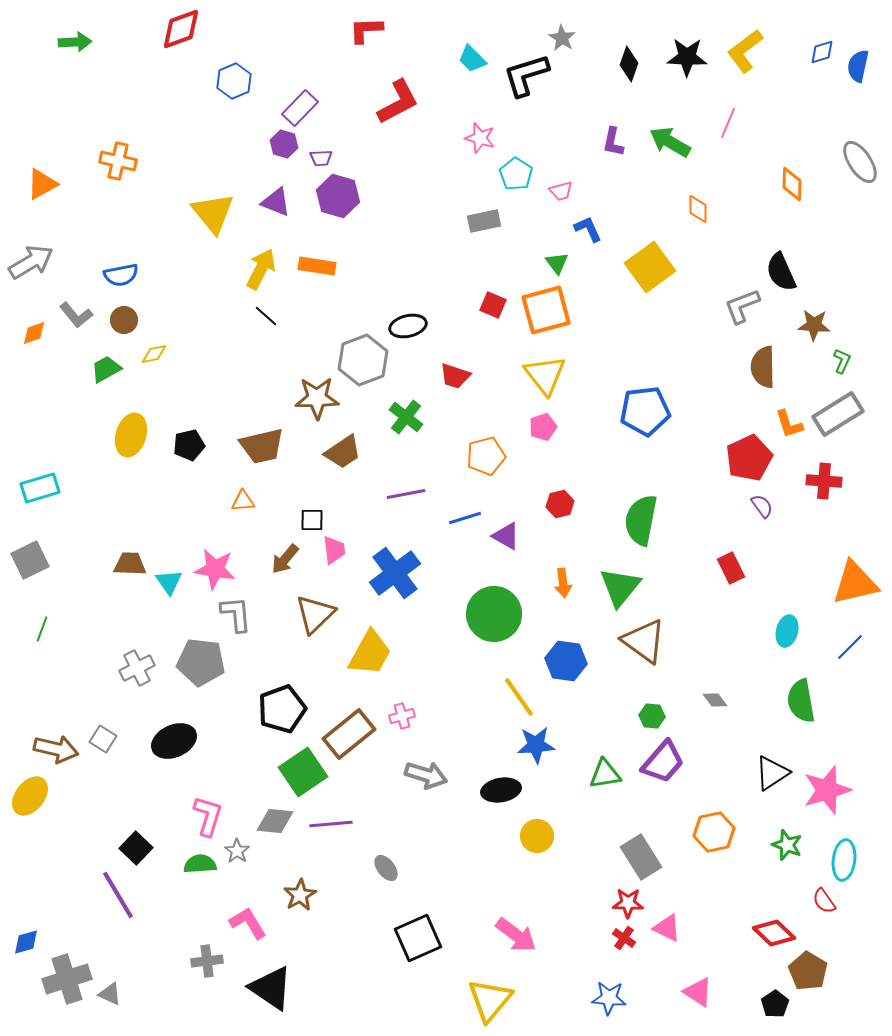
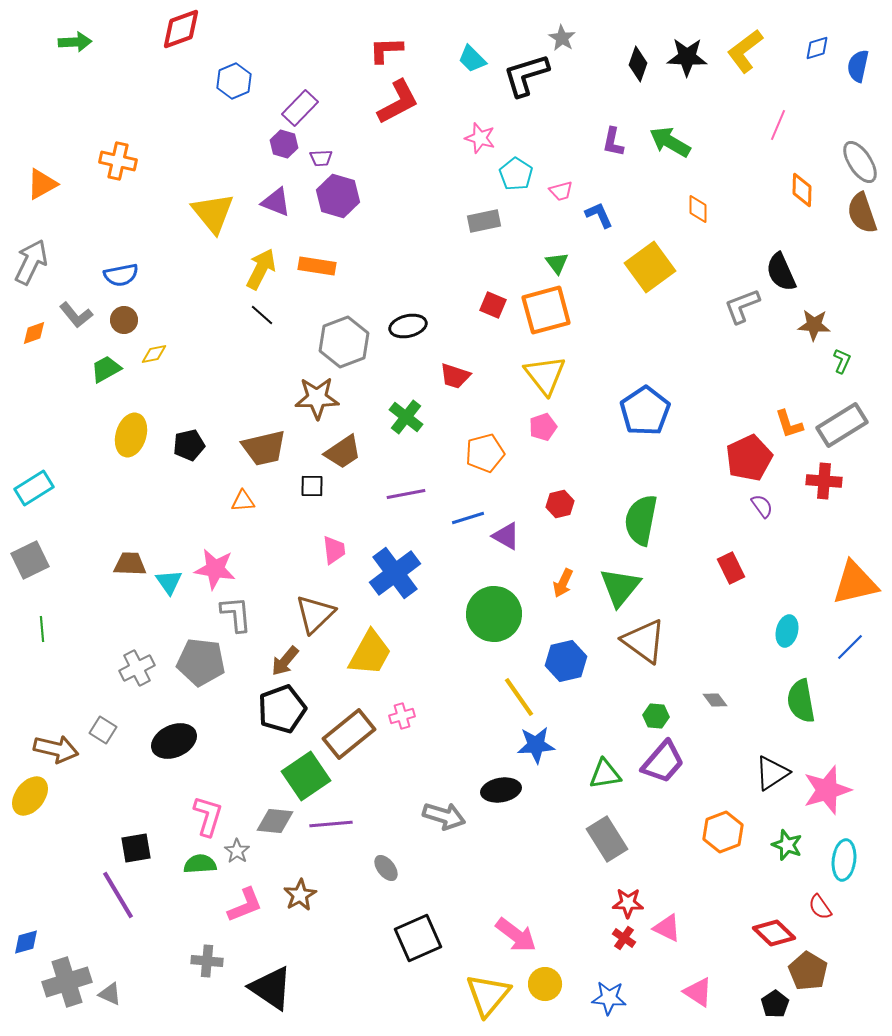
red L-shape at (366, 30): moved 20 px right, 20 px down
blue diamond at (822, 52): moved 5 px left, 4 px up
black diamond at (629, 64): moved 9 px right
pink line at (728, 123): moved 50 px right, 2 px down
orange diamond at (792, 184): moved 10 px right, 6 px down
blue L-shape at (588, 229): moved 11 px right, 14 px up
gray arrow at (31, 262): rotated 33 degrees counterclockwise
black line at (266, 316): moved 4 px left, 1 px up
gray hexagon at (363, 360): moved 19 px left, 18 px up
brown semicircle at (763, 367): moved 99 px right, 154 px up; rotated 18 degrees counterclockwise
blue pentagon at (645, 411): rotated 27 degrees counterclockwise
gray rectangle at (838, 414): moved 4 px right, 11 px down
brown trapezoid at (262, 446): moved 2 px right, 2 px down
orange pentagon at (486, 456): moved 1 px left, 3 px up
cyan rectangle at (40, 488): moved 6 px left; rotated 15 degrees counterclockwise
blue line at (465, 518): moved 3 px right
black square at (312, 520): moved 34 px up
brown arrow at (285, 559): moved 102 px down
orange arrow at (563, 583): rotated 32 degrees clockwise
green line at (42, 629): rotated 25 degrees counterclockwise
blue hexagon at (566, 661): rotated 21 degrees counterclockwise
green hexagon at (652, 716): moved 4 px right
gray square at (103, 739): moved 9 px up
green square at (303, 772): moved 3 px right, 4 px down
gray arrow at (426, 775): moved 18 px right, 41 px down
orange hexagon at (714, 832): moved 9 px right; rotated 9 degrees counterclockwise
yellow circle at (537, 836): moved 8 px right, 148 px down
black square at (136, 848): rotated 36 degrees clockwise
gray rectangle at (641, 857): moved 34 px left, 18 px up
red semicircle at (824, 901): moved 4 px left, 6 px down
pink L-shape at (248, 923): moved 3 px left, 18 px up; rotated 99 degrees clockwise
gray cross at (207, 961): rotated 12 degrees clockwise
gray cross at (67, 979): moved 3 px down
yellow triangle at (490, 1000): moved 2 px left, 5 px up
